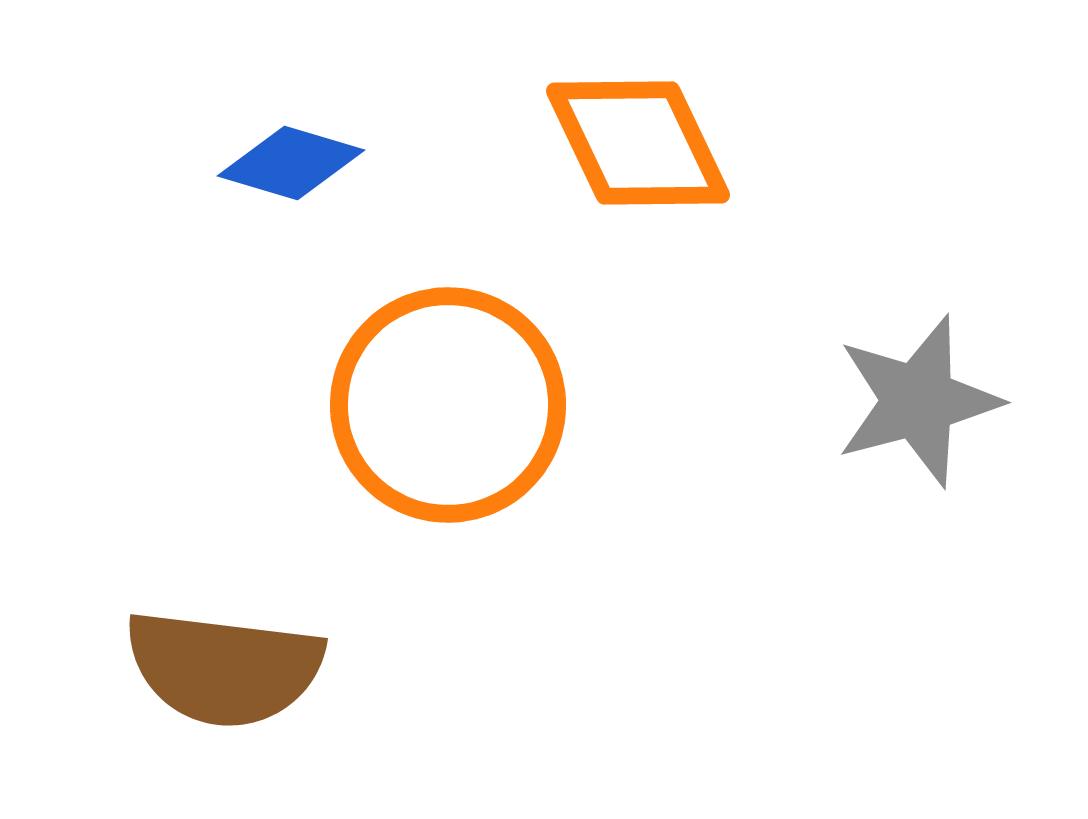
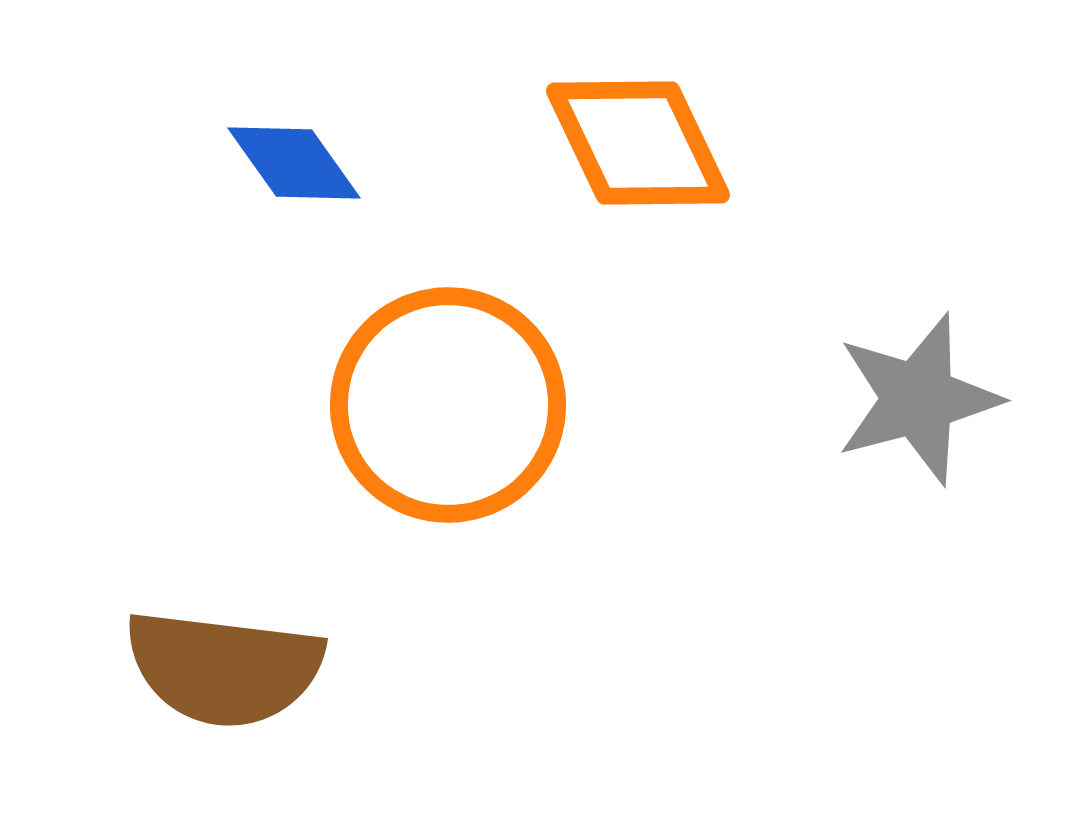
blue diamond: moved 3 px right; rotated 38 degrees clockwise
gray star: moved 2 px up
